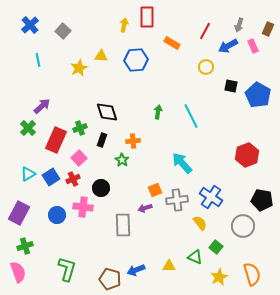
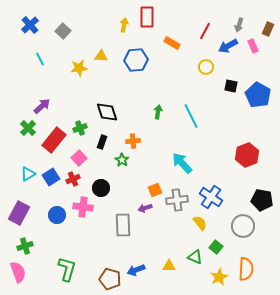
cyan line at (38, 60): moved 2 px right, 1 px up; rotated 16 degrees counterclockwise
yellow star at (79, 68): rotated 18 degrees clockwise
red rectangle at (56, 140): moved 2 px left; rotated 15 degrees clockwise
black rectangle at (102, 140): moved 2 px down
orange semicircle at (252, 274): moved 6 px left, 5 px up; rotated 20 degrees clockwise
